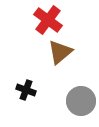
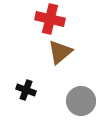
red cross: moved 2 px right, 1 px up; rotated 24 degrees counterclockwise
